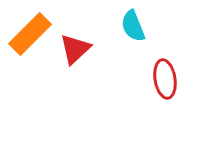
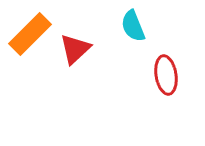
red ellipse: moved 1 px right, 4 px up
